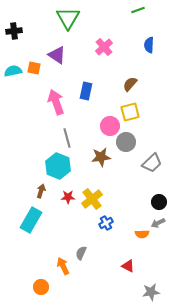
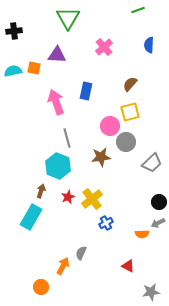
purple triangle: rotated 30 degrees counterclockwise
red star: rotated 24 degrees counterclockwise
cyan rectangle: moved 3 px up
orange arrow: rotated 54 degrees clockwise
